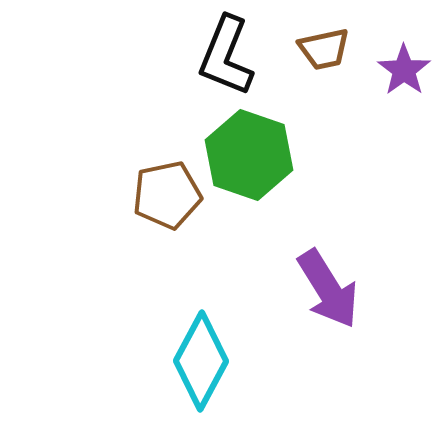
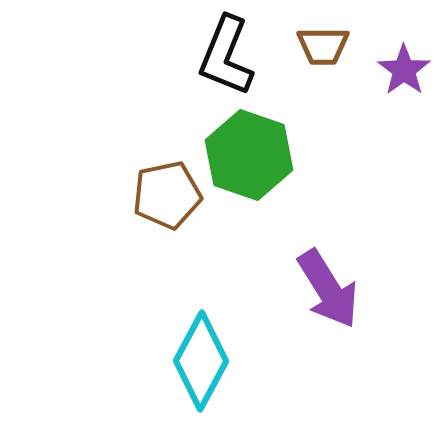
brown trapezoid: moved 1 px left, 3 px up; rotated 12 degrees clockwise
